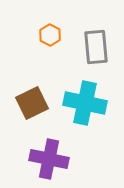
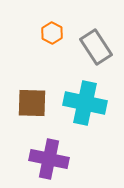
orange hexagon: moved 2 px right, 2 px up
gray rectangle: rotated 28 degrees counterclockwise
brown square: rotated 28 degrees clockwise
